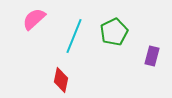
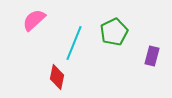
pink semicircle: moved 1 px down
cyan line: moved 7 px down
red diamond: moved 4 px left, 3 px up
